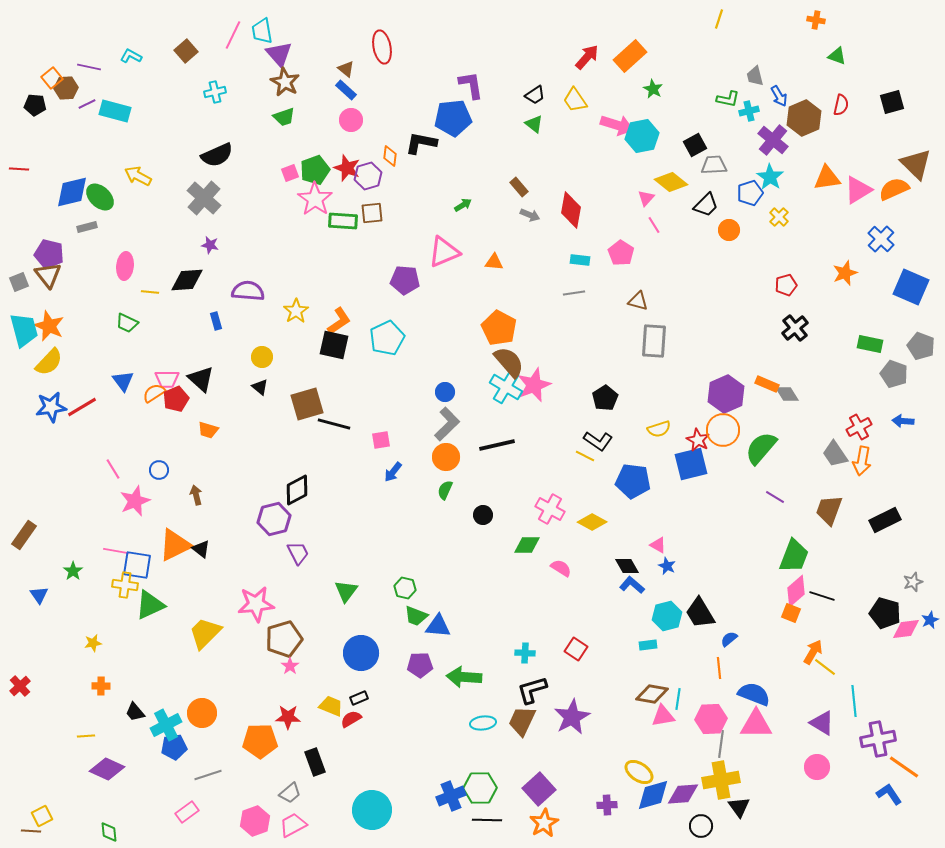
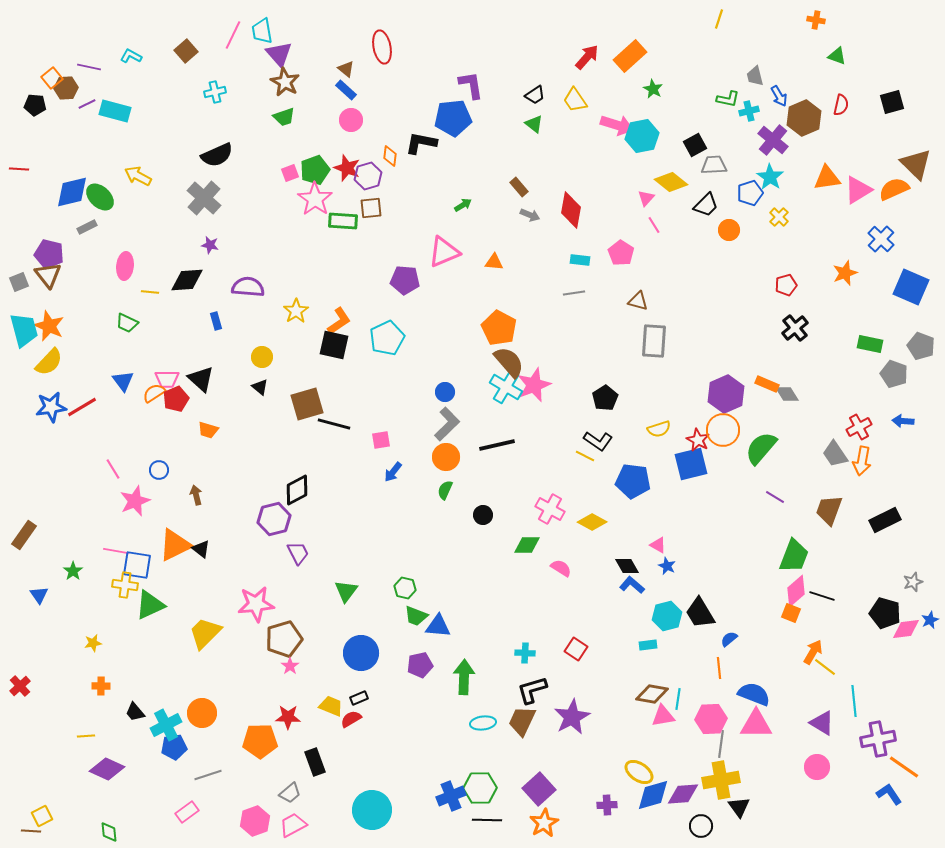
brown square at (372, 213): moved 1 px left, 5 px up
gray rectangle at (87, 227): rotated 12 degrees counterclockwise
purple semicircle at (248, 291): moved 4 px up
purple pentagon at (420, 665): rotated 10 degrees counterclockwise
green arrow at (464, 677): rotated 88 degrees clockwise
